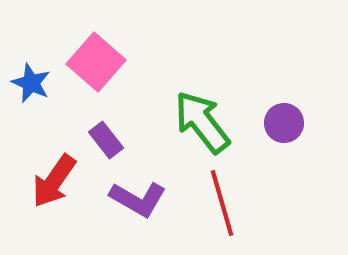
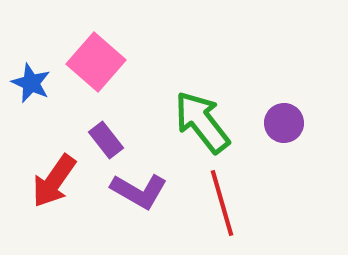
purple L-shape: moved 1 px right, 8 px up
